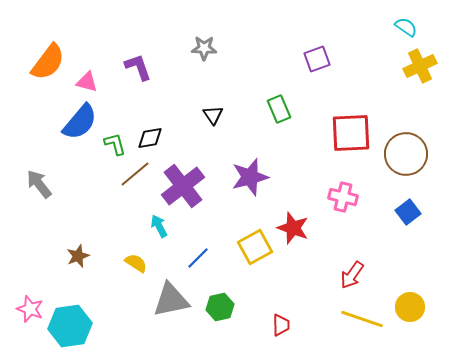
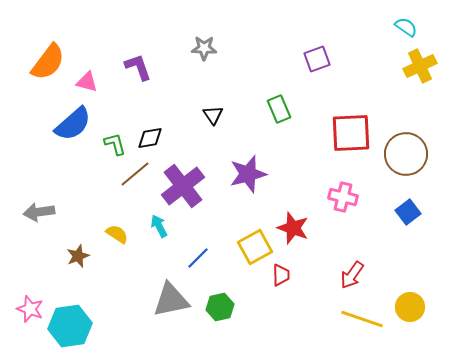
blue semicircle: moved 7 px left, 2 px down; rotated 9 degrees clockwise
purple star: moved 2 px left, 3 px up
gray arrow: moved 28 px down; rotated 60 degrees counterclockwise
yellow semicircle: moved 19 px left, 29 px up
red trapezoid: moved 50 px up
